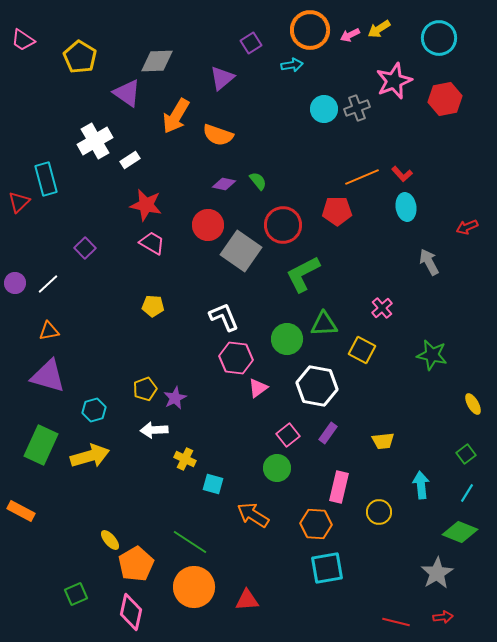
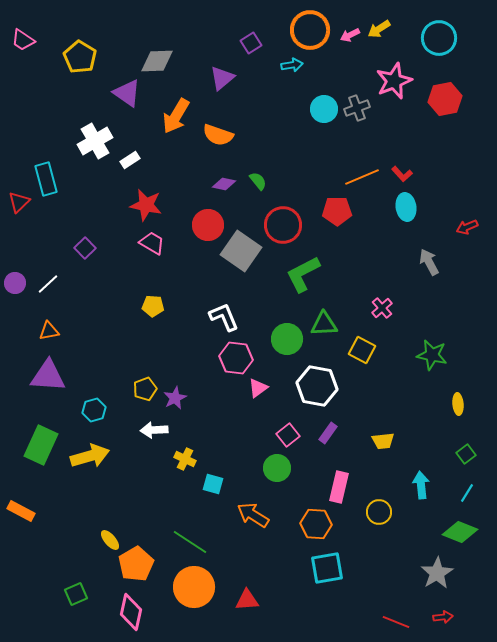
purple triangle at (48, 376): rotated 12 degrees counterclockwise
yellow ellipse at (473, 404): moved 15 px left; rotated 25 degrees clockwise
red line at (396, 622): rotated 8 degrees clockwise
